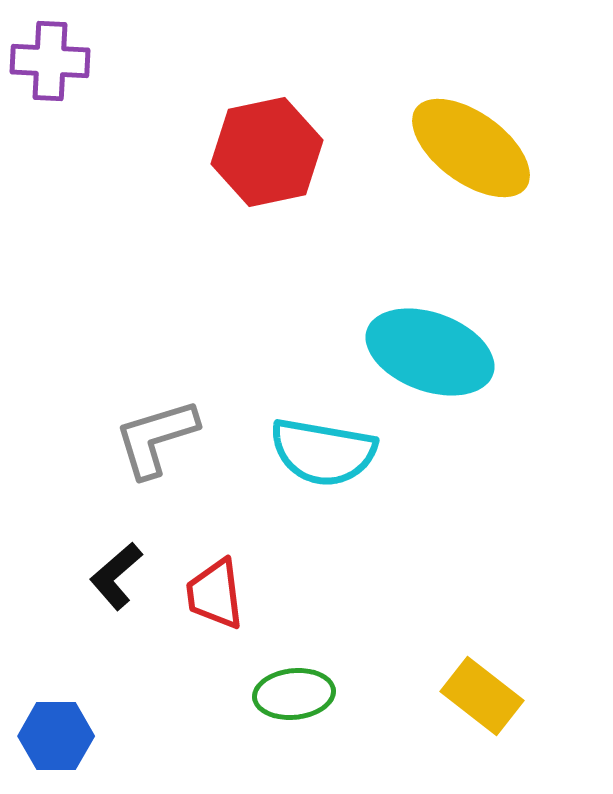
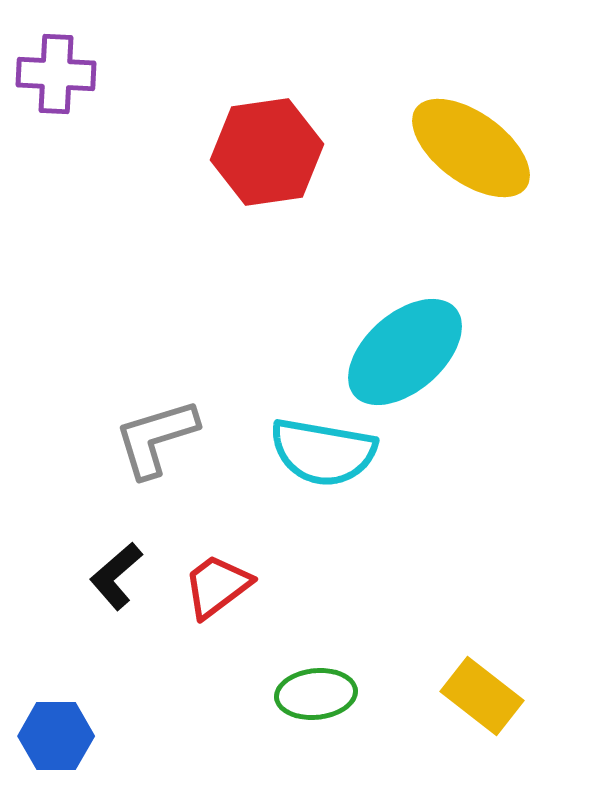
purple cross: moved 6 px right, 13 px down
red hexagon: rotated 4 degrees clockwise
cyan ellipse: moved 25 px left; rotated 61 degrees counterclockwise
red trapezoid: moved 2 px right, 8 px up; rotated 60 degrees clockwise
green ellipse: moved 22 px right
